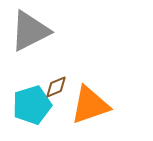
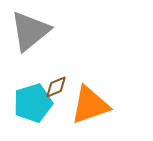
gray triangle: rotated 12 degrees counterclockwise
cyan pentagon: moved 1 px right, 2 px up
